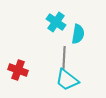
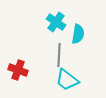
gray line: moved 5 px left, 3 px up
